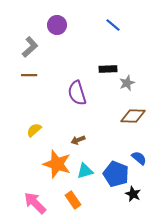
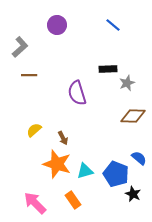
gray L-shape: moved 10 px left
brown arrow: moved 15 px left, 2 px up; rotated 96 degrees counterclockwise
